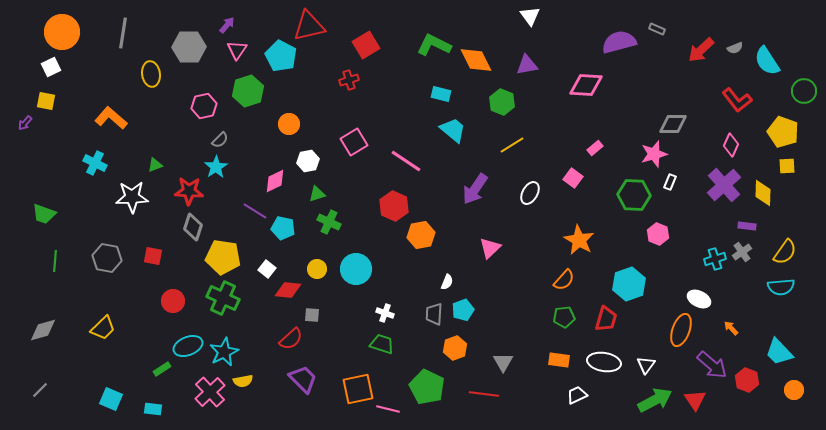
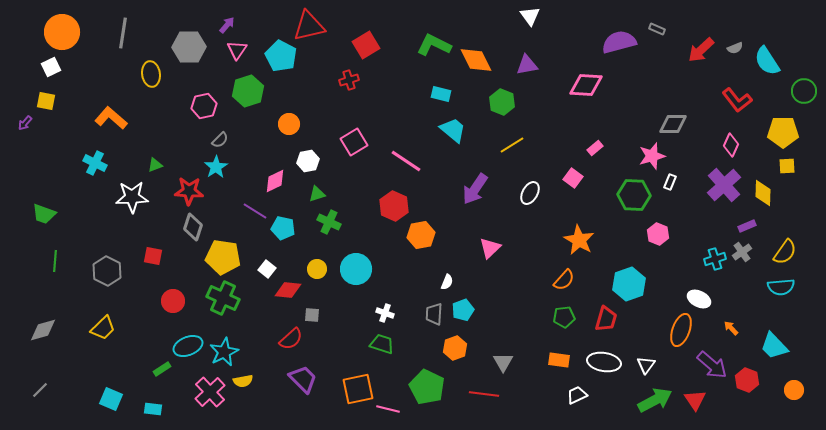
yellow pentagon at (783, 132): rotated 20 degrees counterclockwise
pink star at (654, 154): moved 2 px left, 2 px down
purple rectangle at (747, 226): rotated 30 degrees counterclockwise
gray hexagon at (107, 258): moved 13 px down; rotated 16 degrees clockwise
cyan trapezoid at (779, 352): moved 5 px left, 6 px up
